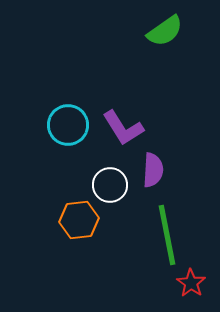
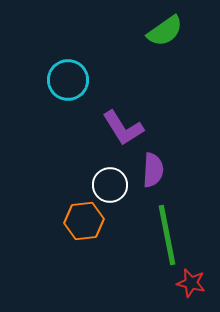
cyan circle: moved 45 px up
orange hexagon: moved 5 px right, 1 px down
red star: rotated 20 degrees counterclockwise
